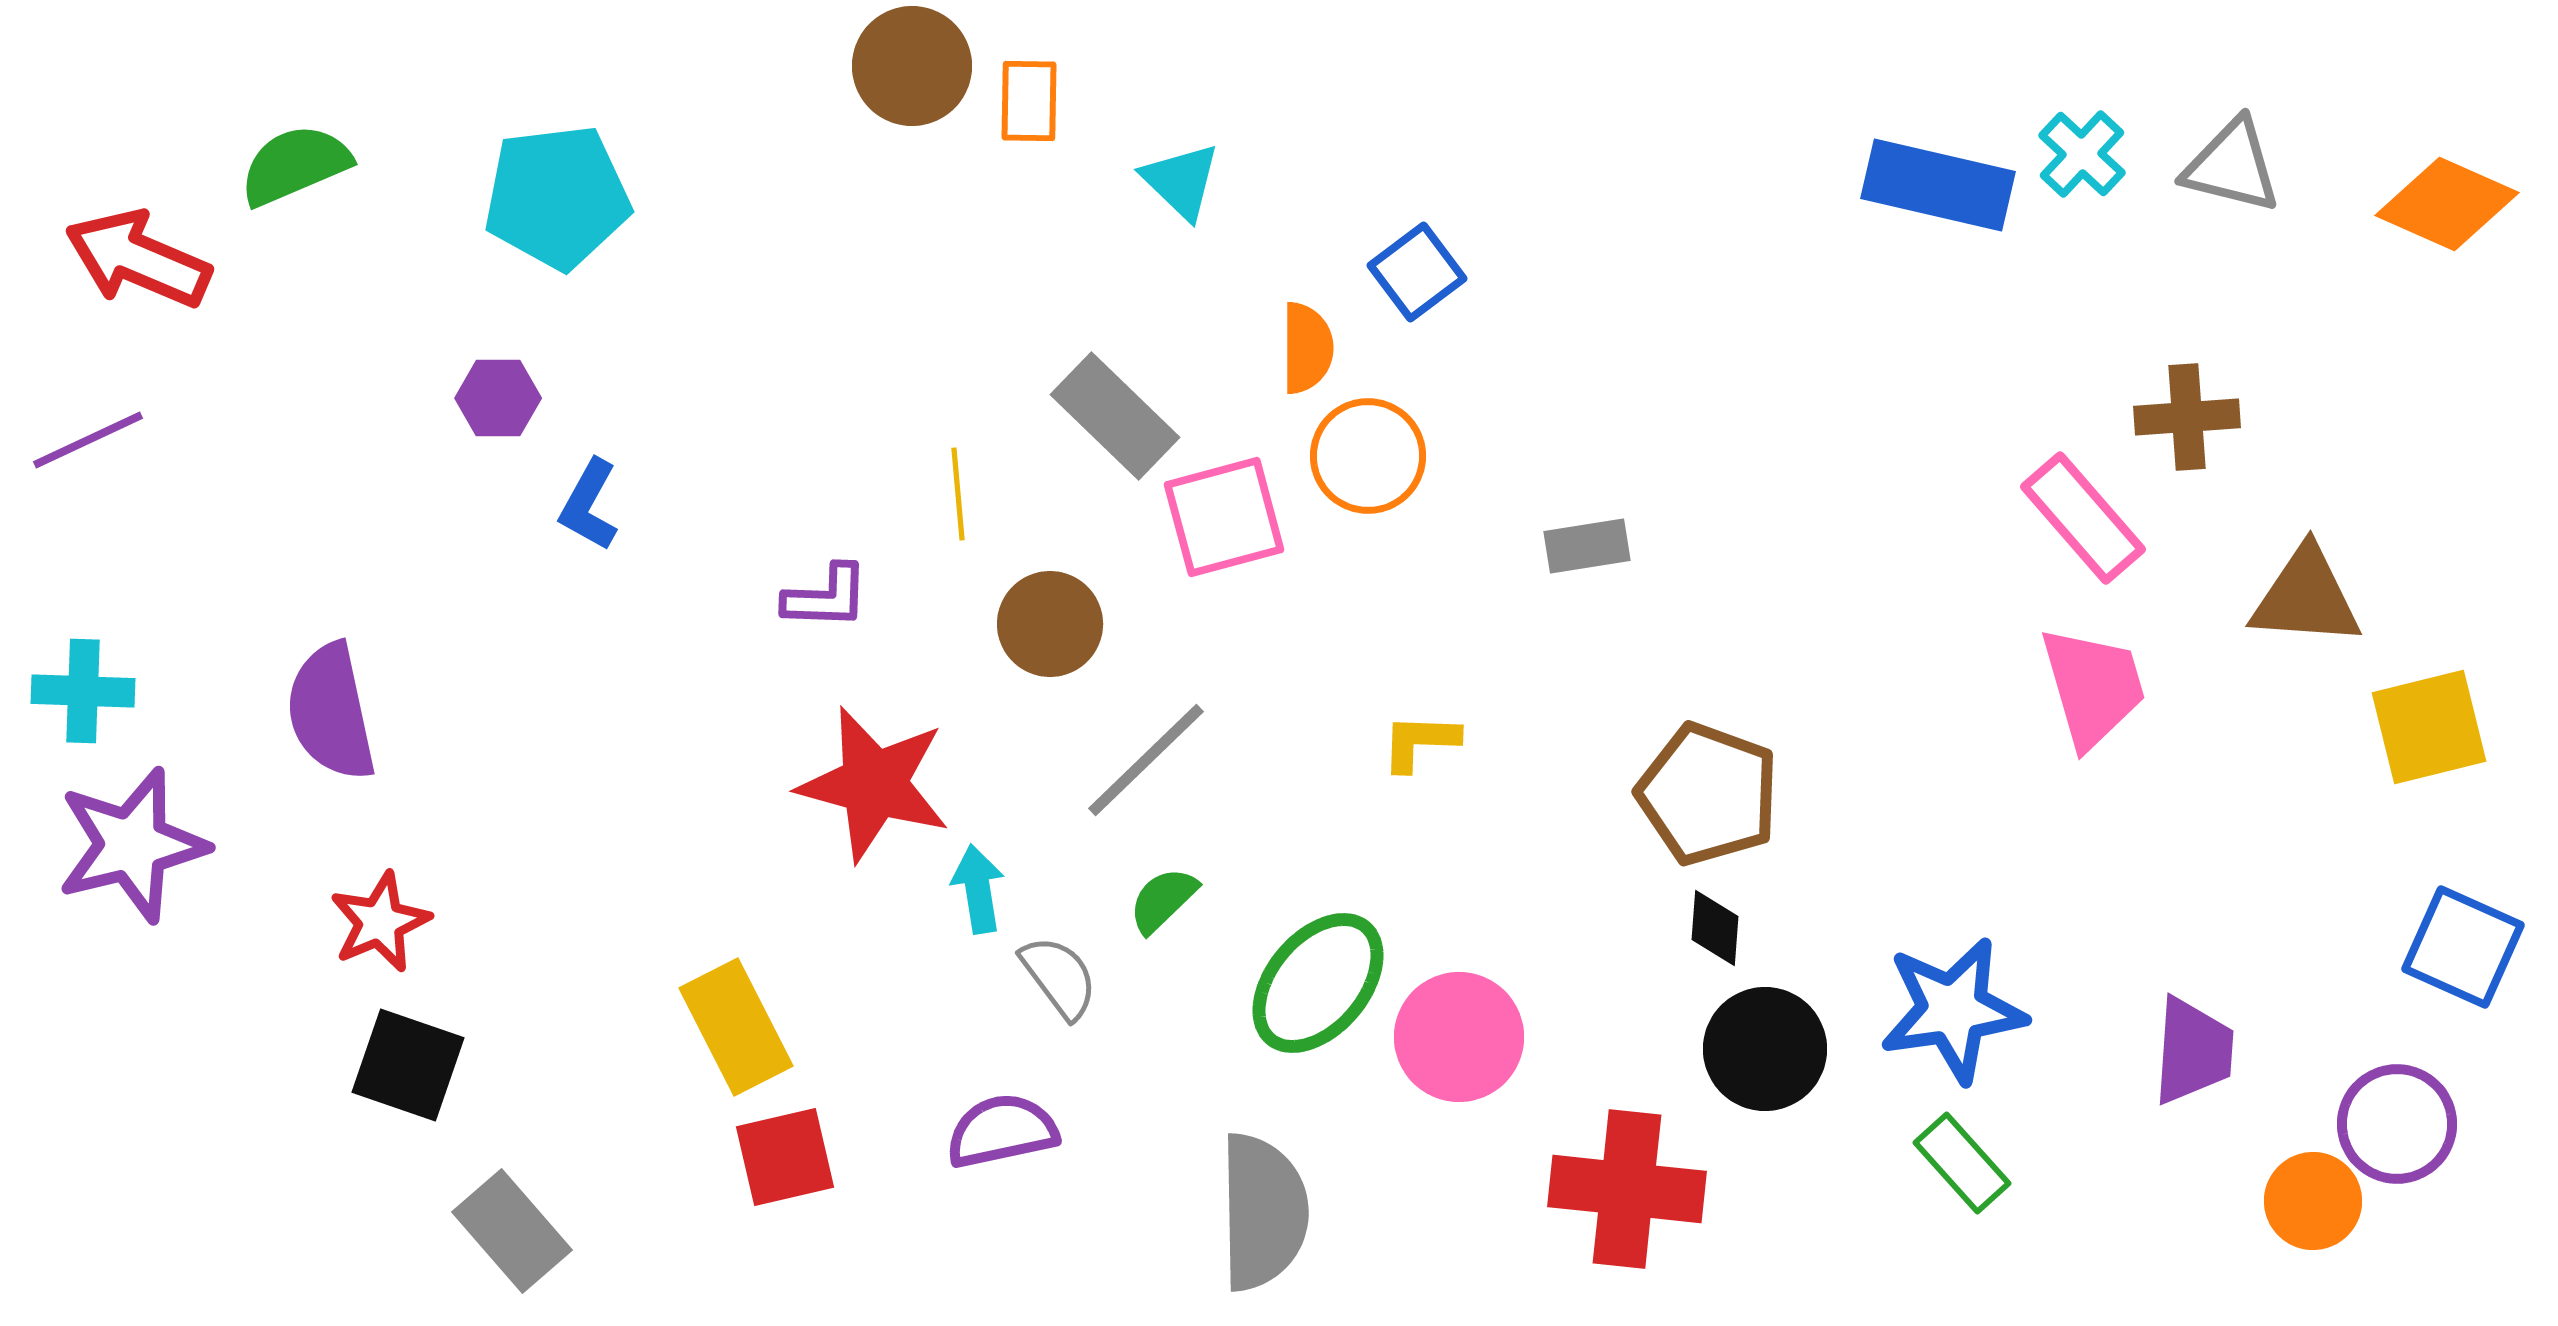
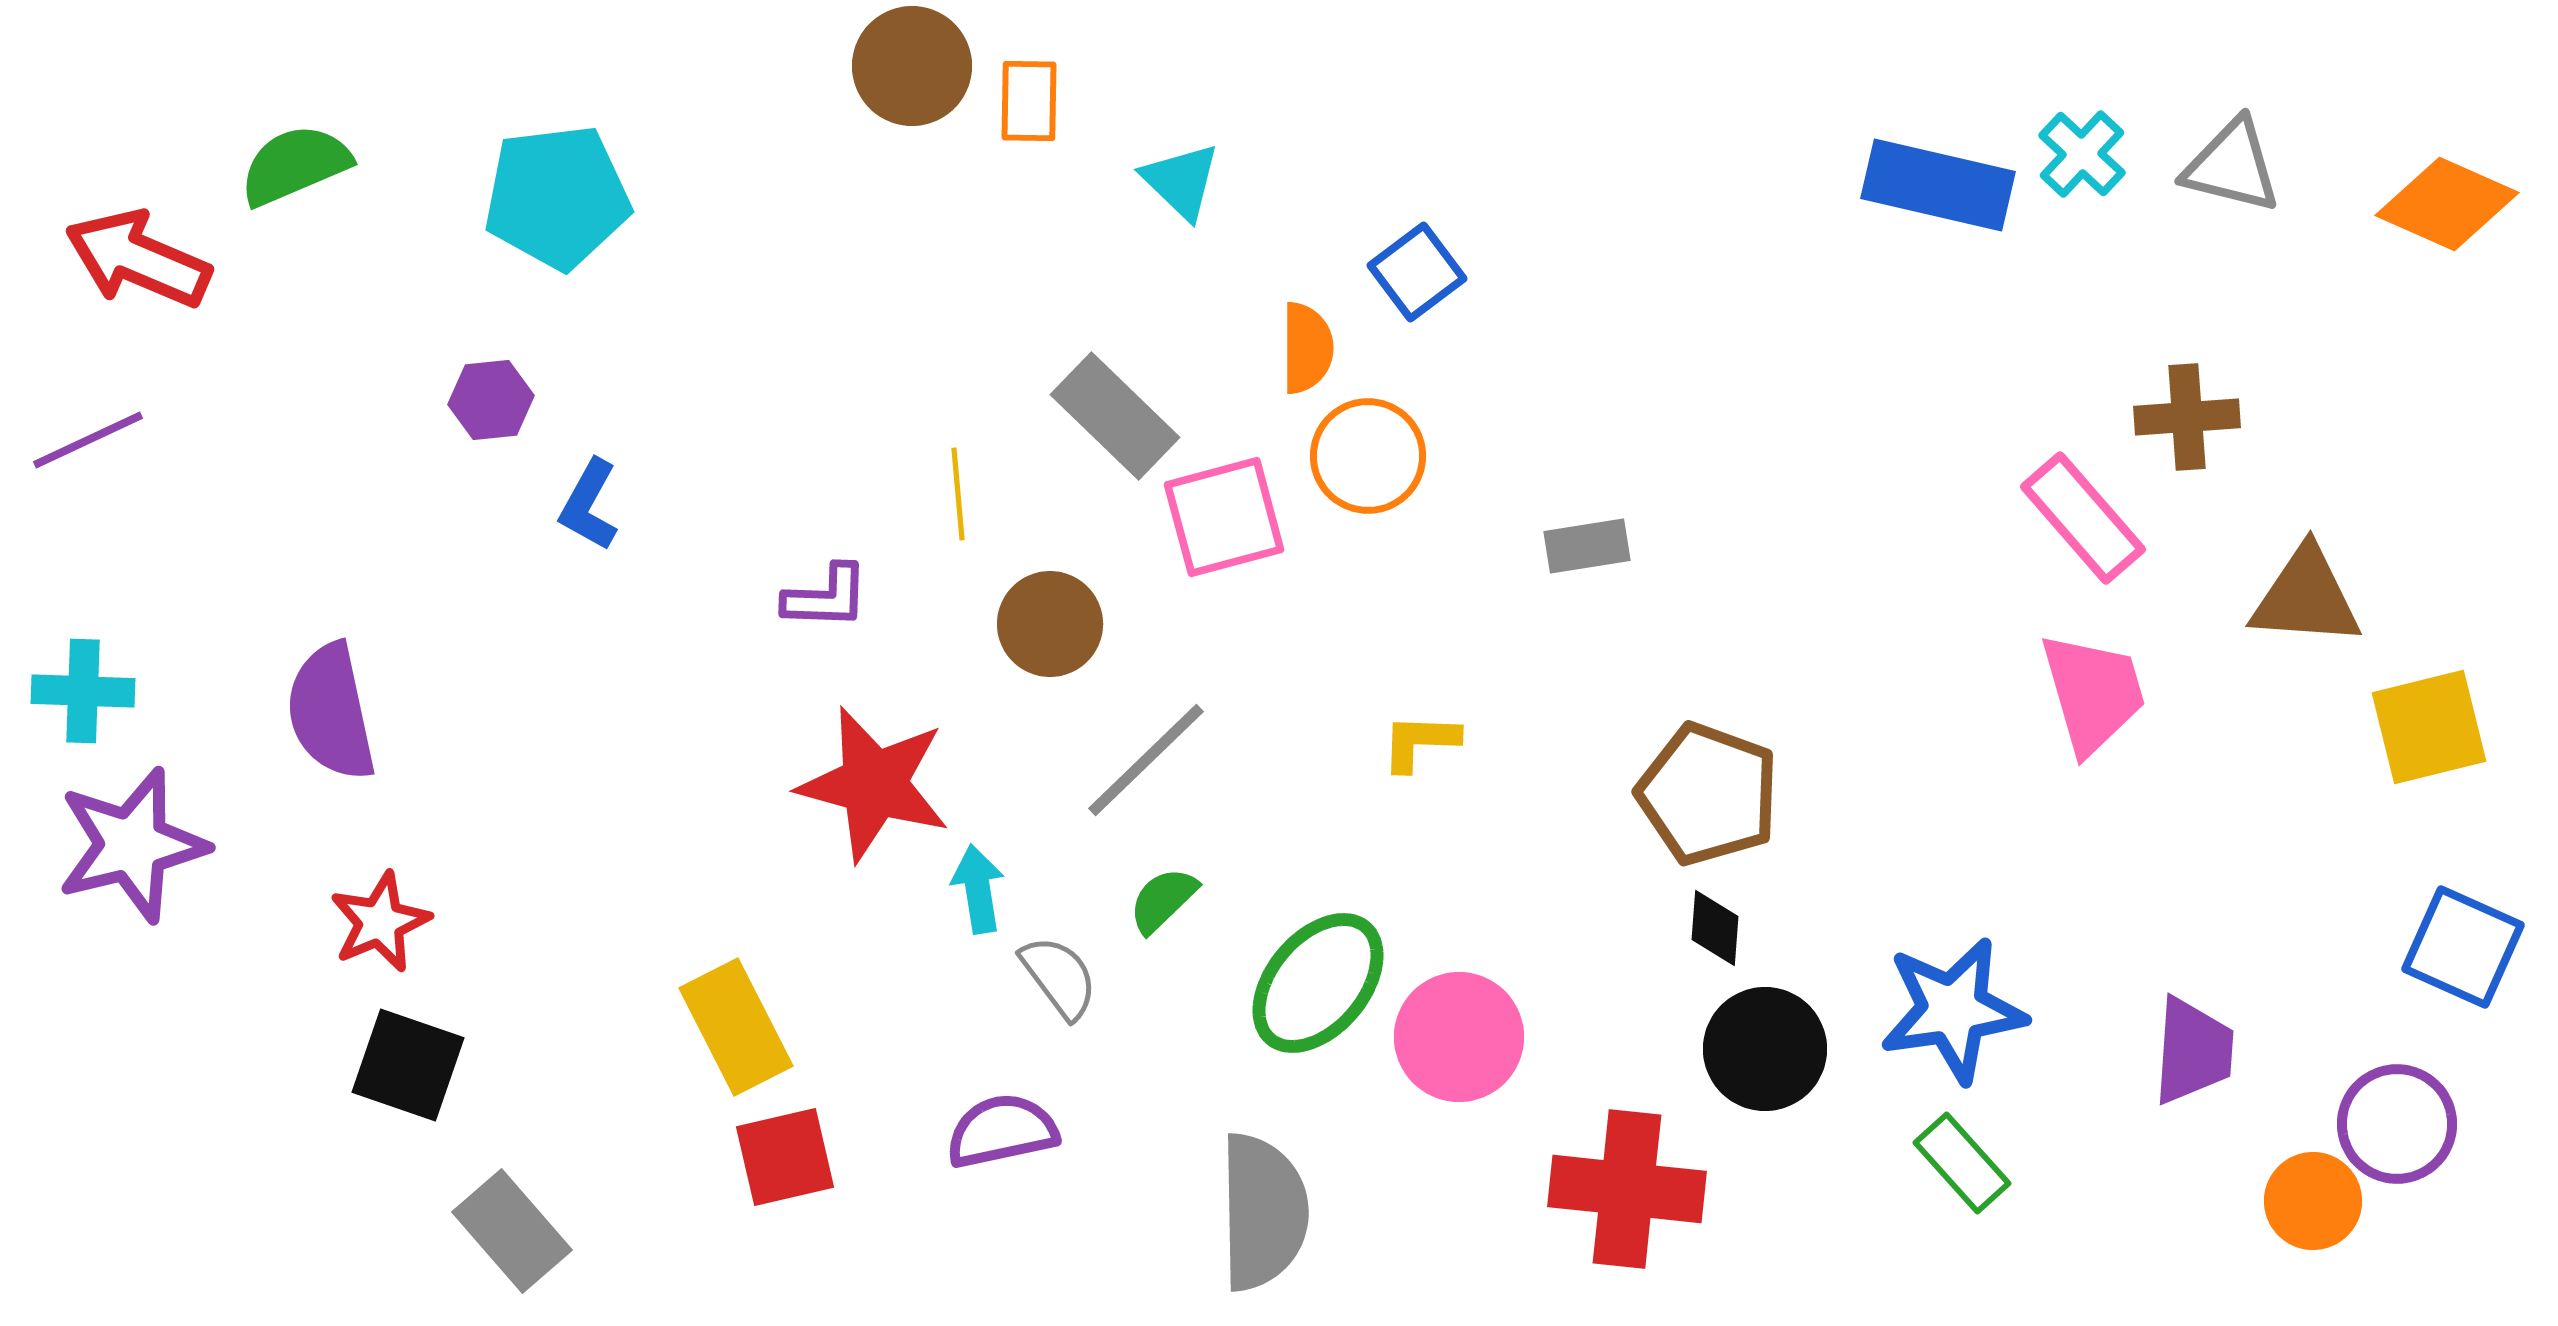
purple hexagon at (498, 398): moved 7 px left, 2 px down; rotated 6 degrees counterclockwise
pink trapezoid at (2093, 687): moved 6 px down
